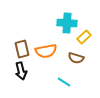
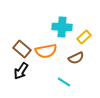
cyan cross: moved 5 px left, 4 px down
brown rectangle: rotated 36 degrees counterclockwise
brown semicircle: rotated 42 degrees counterclockwise
black arrow: rotated 48 degrees clockwise
